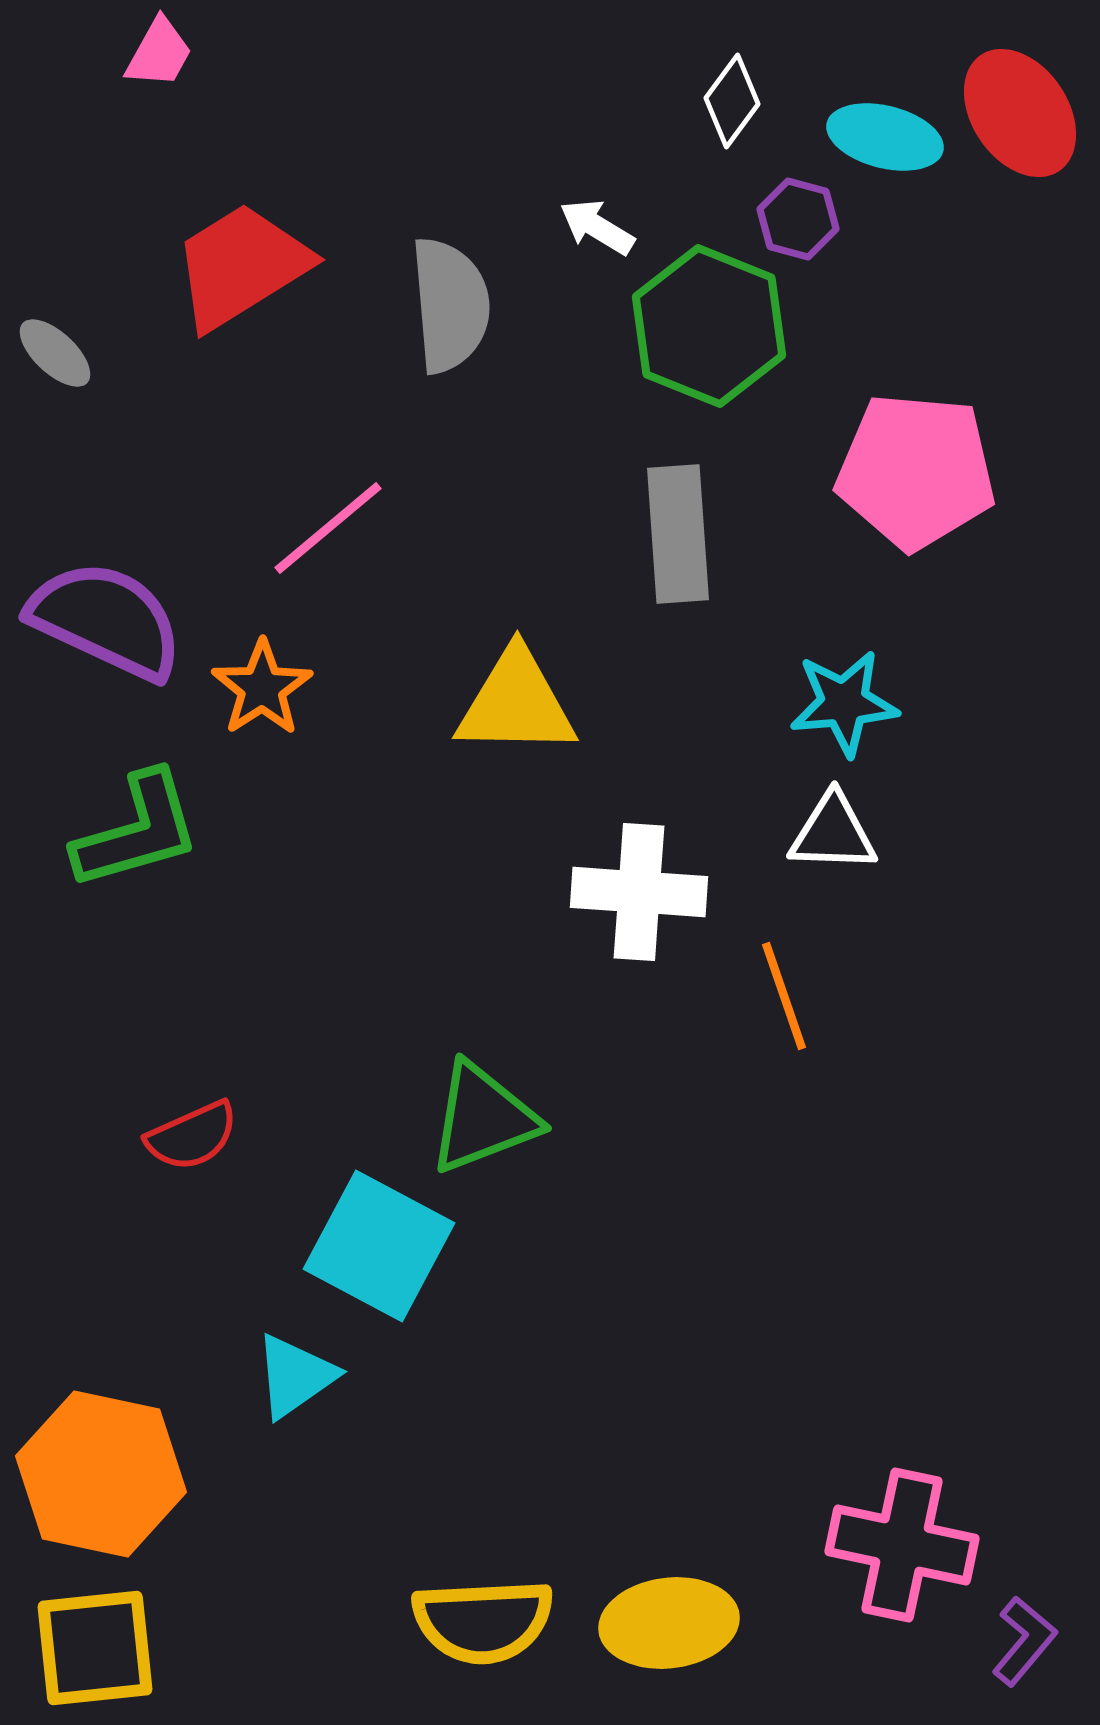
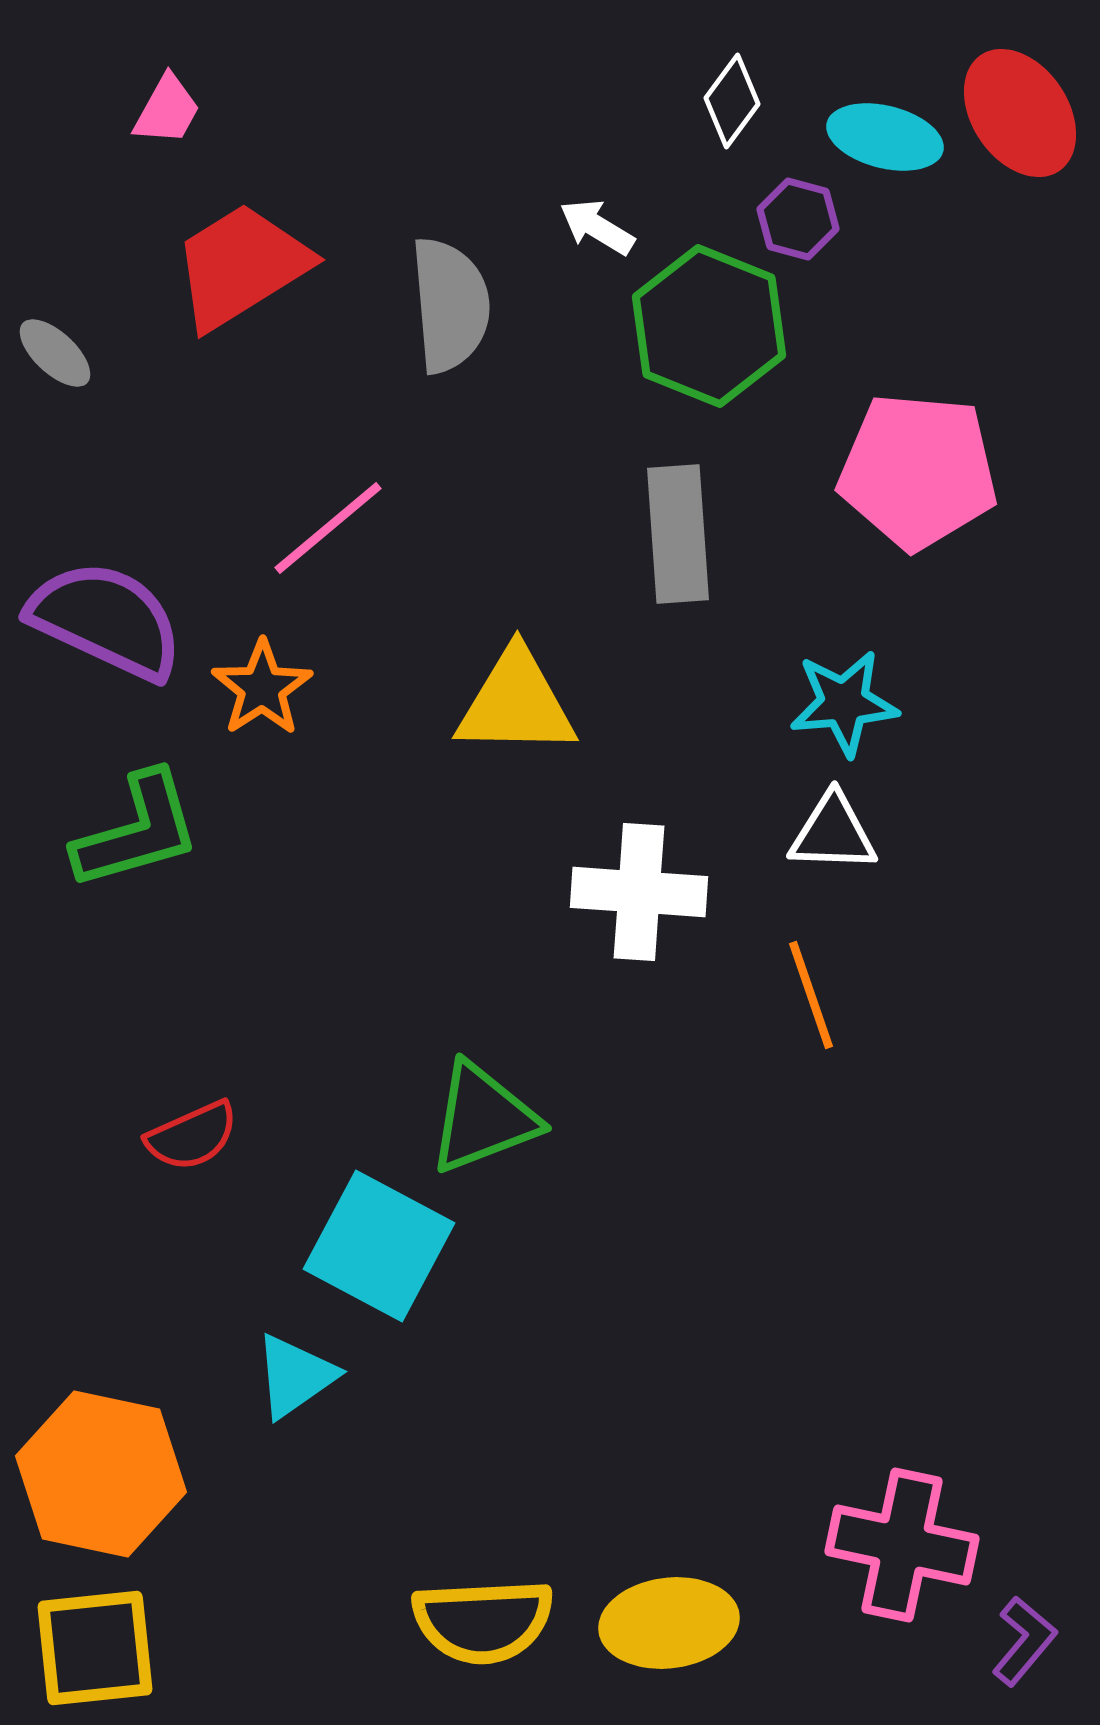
pink trapezoid: moved 8 px right, 57 px down
pink pentagon: moved 2 px right
orange line: moved 27 px right, 1 px up
